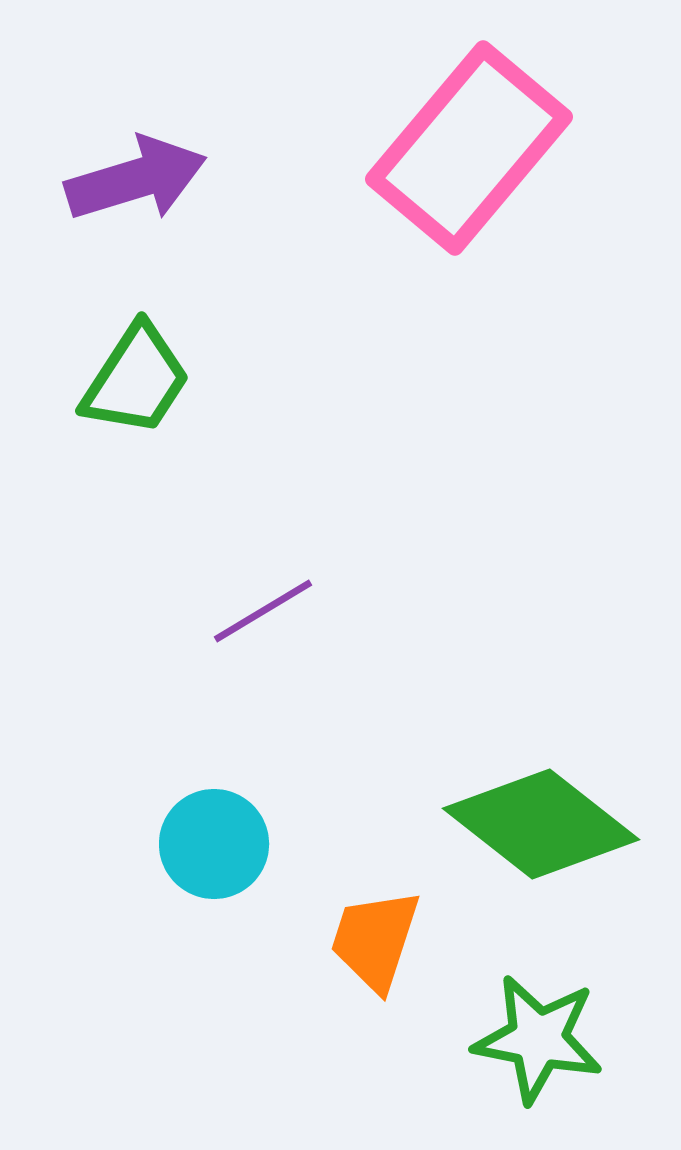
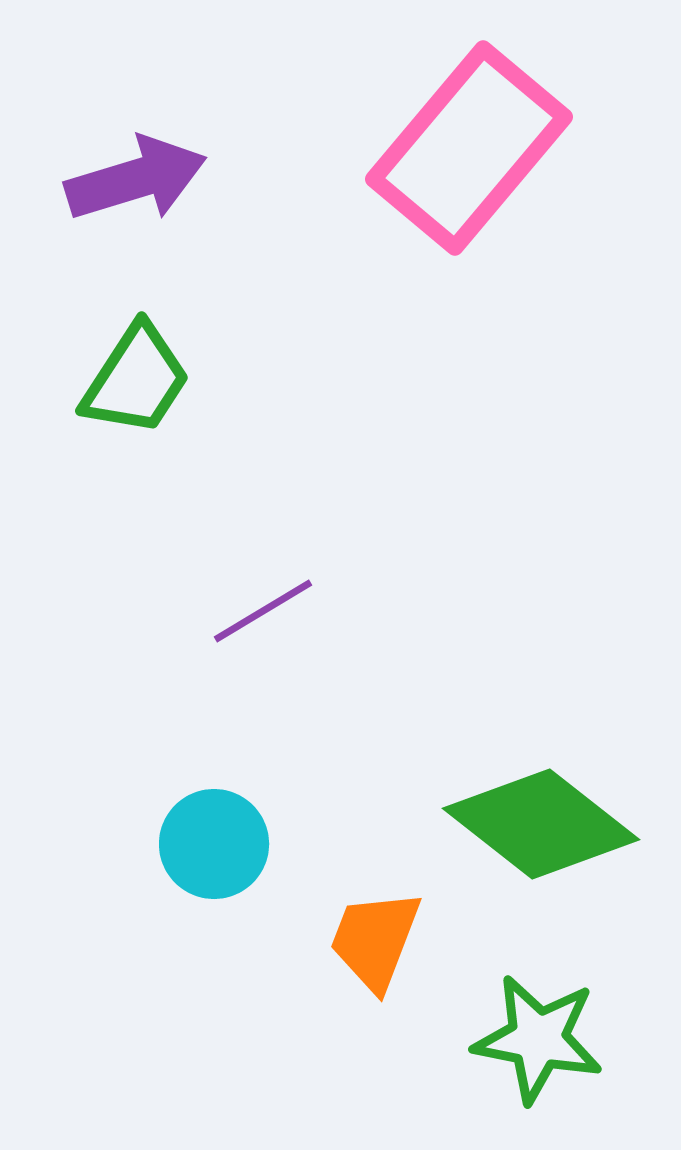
orange trapezoid: rotated 3 degrees clockwise
